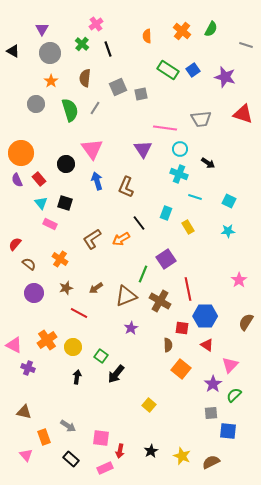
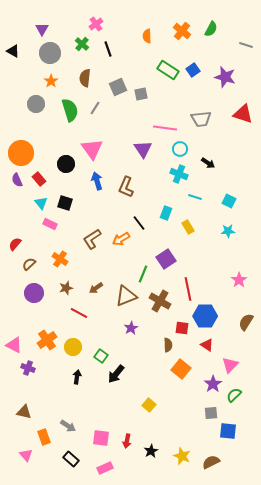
brown semicircle at (29, 264): rotated 80 degrees counterclockwise
red arrow at (120, 451): moved 7 px right, 10 px up
